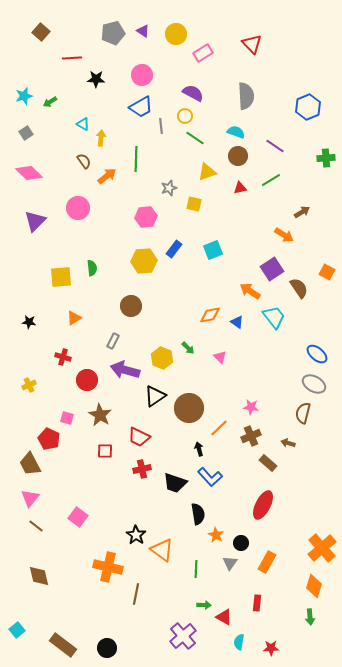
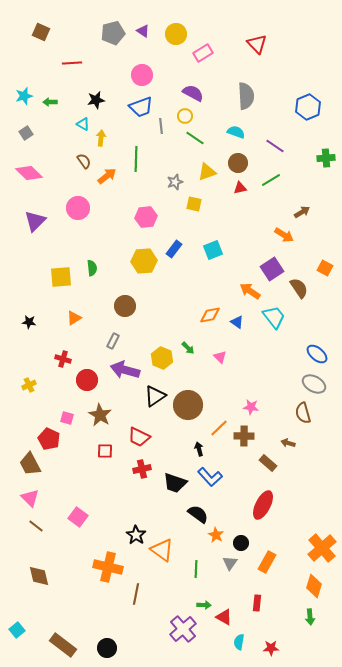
brown square at (41, 32): rotated 18 degrees counterclockwise
red triangle at (252, 44): moved 5 px right
red line at (72, 58): moved 5 px down
black star at (96, 79): moved 21 px down; rotated 12 degrees counterclockwise
green arrow at (50, 102): rotated 32 degrees clockwise
blue trapezoid at (141, 107): rotated 10 degrees clockwise
brown circle at (238, 156): moved 7 px down
gray star at (169, 188): moved 6 px right, 6 px up
orange square at (327, 272): moved 2 px left, 4 px up
brown circle at (131, 306): moved 6 px left
red cross at (63, 357): moved 2 px down
brown circle at (189, 408): moved 1 px left, 3 px up
brown semicircle at (303, 413): rotated 30 degrees counterclockwise
brown cross at (251, 436): moved 7 px left; rotated 24 degrees clockwise
pink triangle at (30, 498): rotated 24 degrees counterclockwise
black semicircle at (198, 514): rotated 45 degrees counterclockwise
purple cross at (183, 636): moved 7 px up
